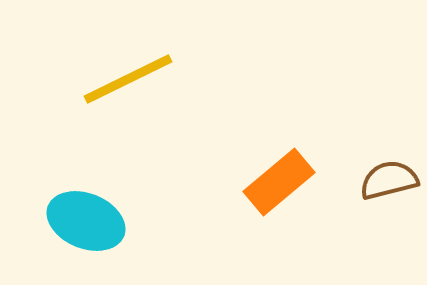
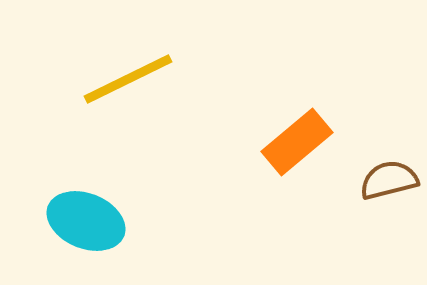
orange rectangle: moved 18 px right, 40 px up
